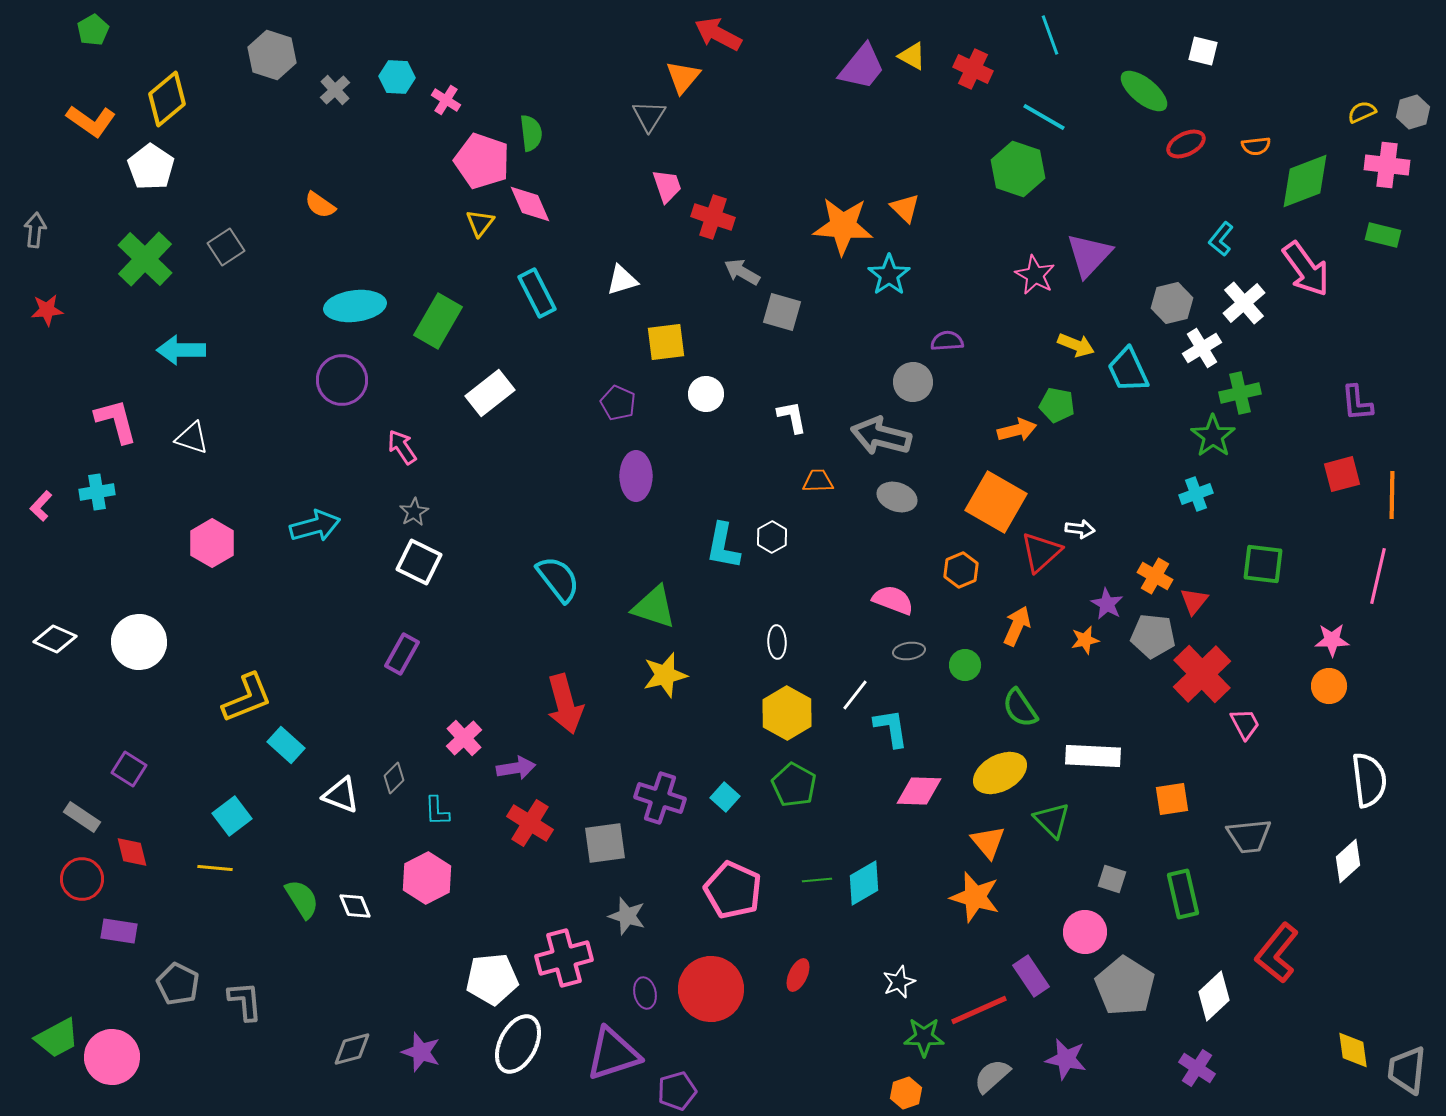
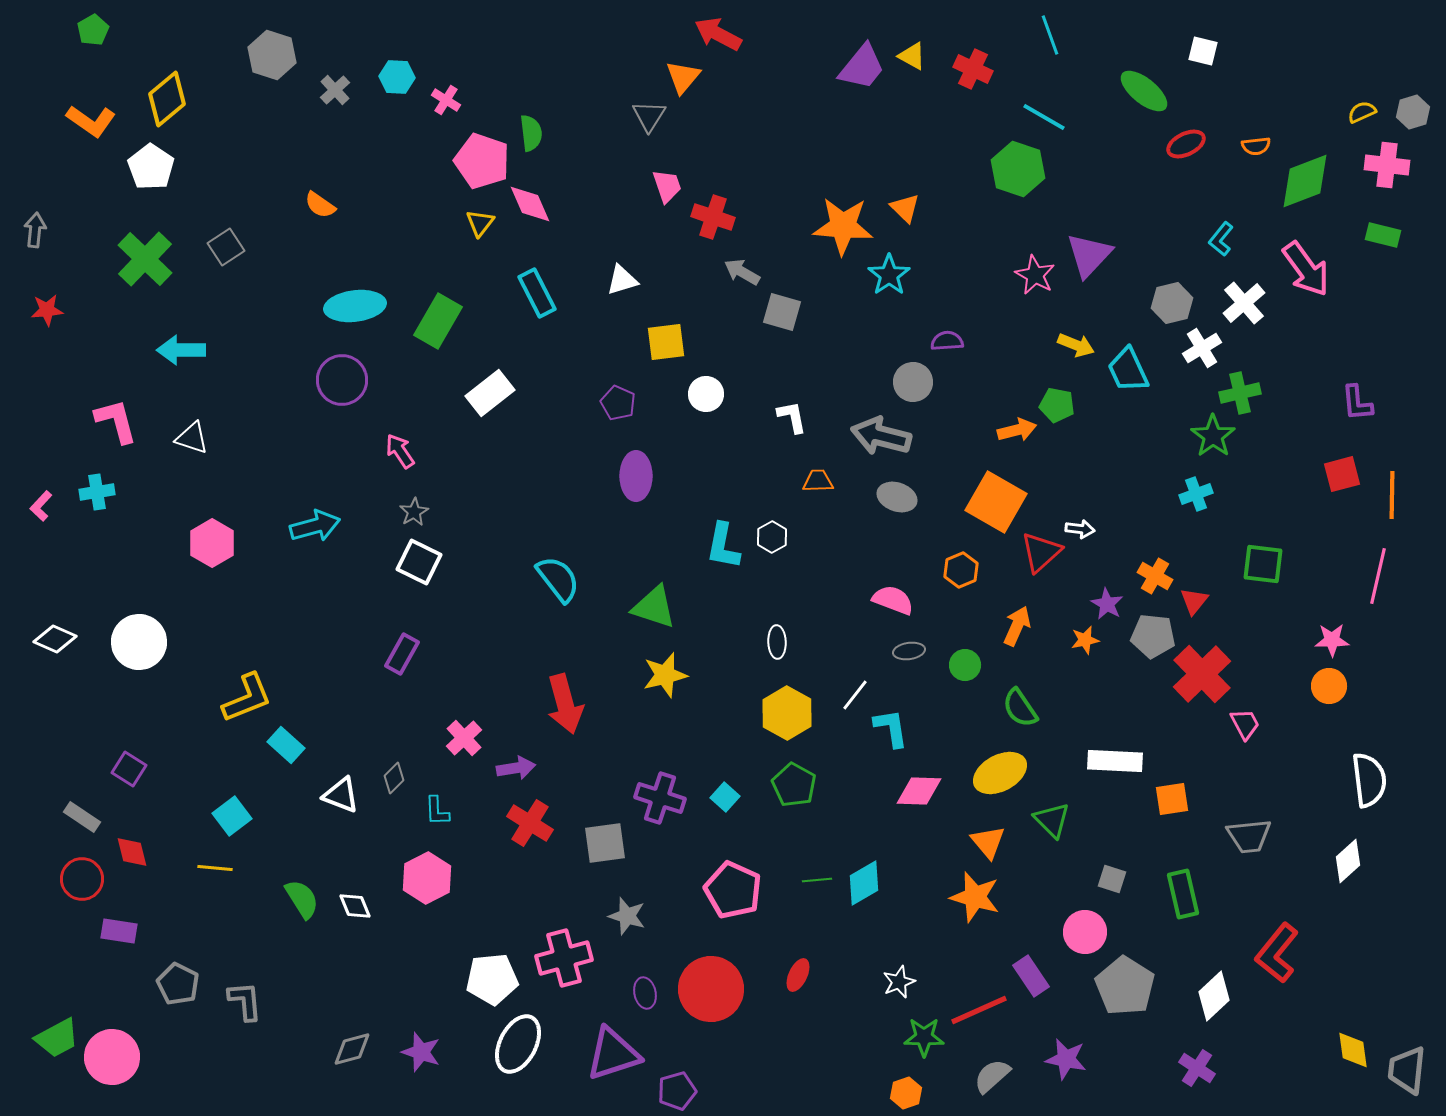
pink arrow at (402, 447): moved 2 px left, 4 px down
white rectangle at (1093, 756): moved 22 px right, 5 px down
